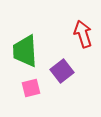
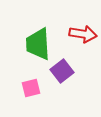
red arrow: rotated 116 degrees clockwise
green trapezoid: moved 13 px right, 7 px up
